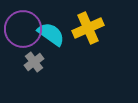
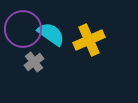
yellow cross: moved 1 px right, 12 px down
